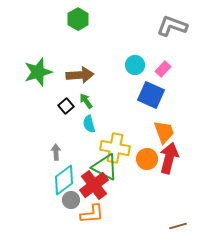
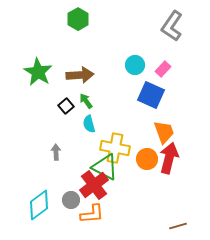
gray L-shape: rotated 76 degrees counterclockwise
green star: rotated 24 degrees counterclockwise
cyan diamond: moved 25 px left, 25 px down
